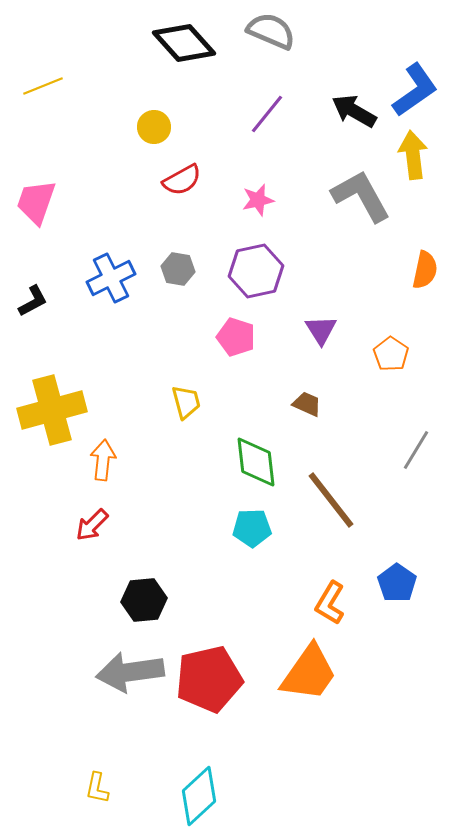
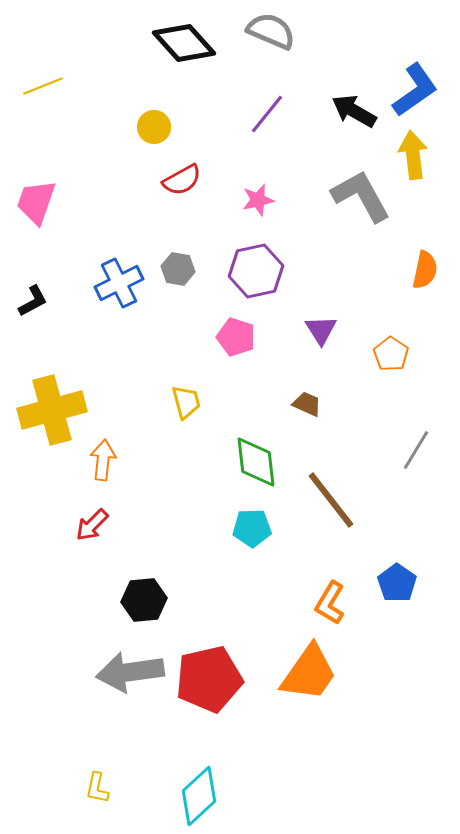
blue cross: moved 8 px right, 5 px down
